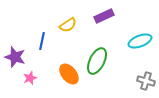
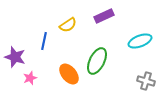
blue line: moved 2 px right
